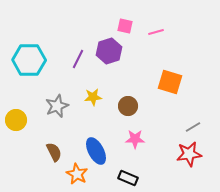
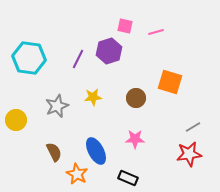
cyan hexagon: moved 2 px up; rotated 8 degrees clockwise
brown circle: moved 8 px right, 8 px up
